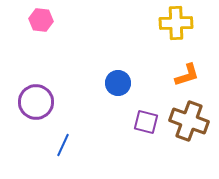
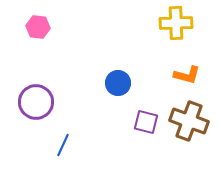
pink hexagon: moved 3 px left, 7 px down
orange L-shape: rotated 32 degrees clockwise
